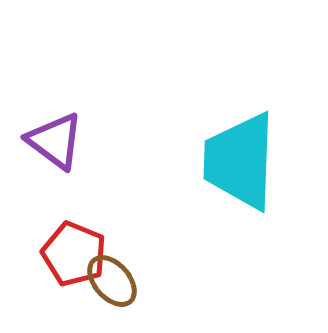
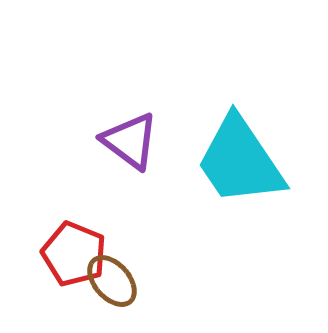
purple triangle: moved 75 px right
cyan trapezoid: rotated 36 degrees counterclockwise
